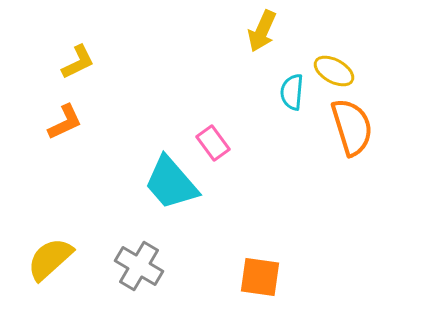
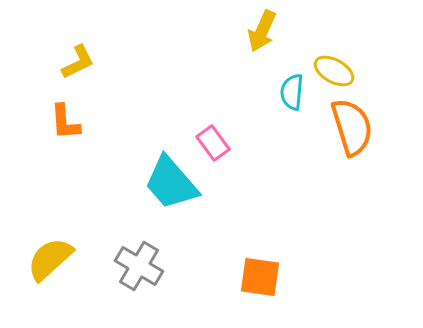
orange L-shape: rotated 111 degrees clockwise
